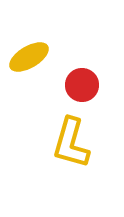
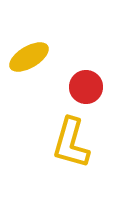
red circle: moved 4 px right, 2 px down
